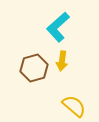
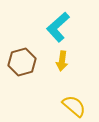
brown hexagon: moved 12 px left, 6 px up
